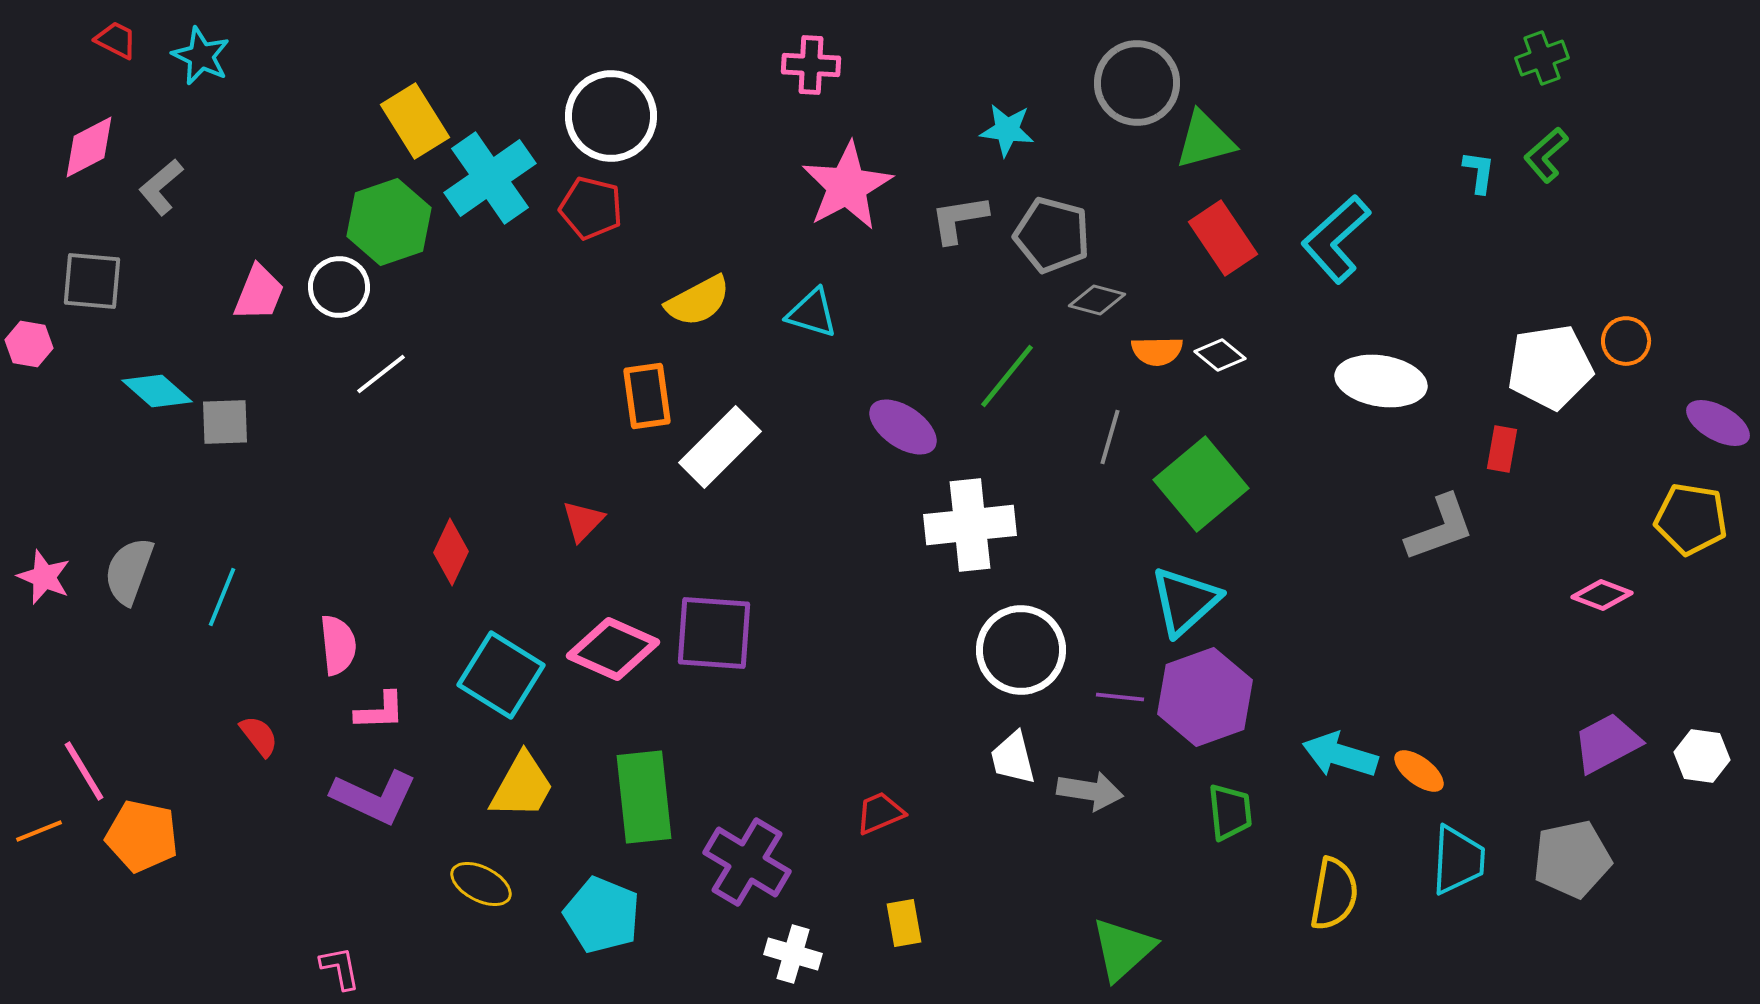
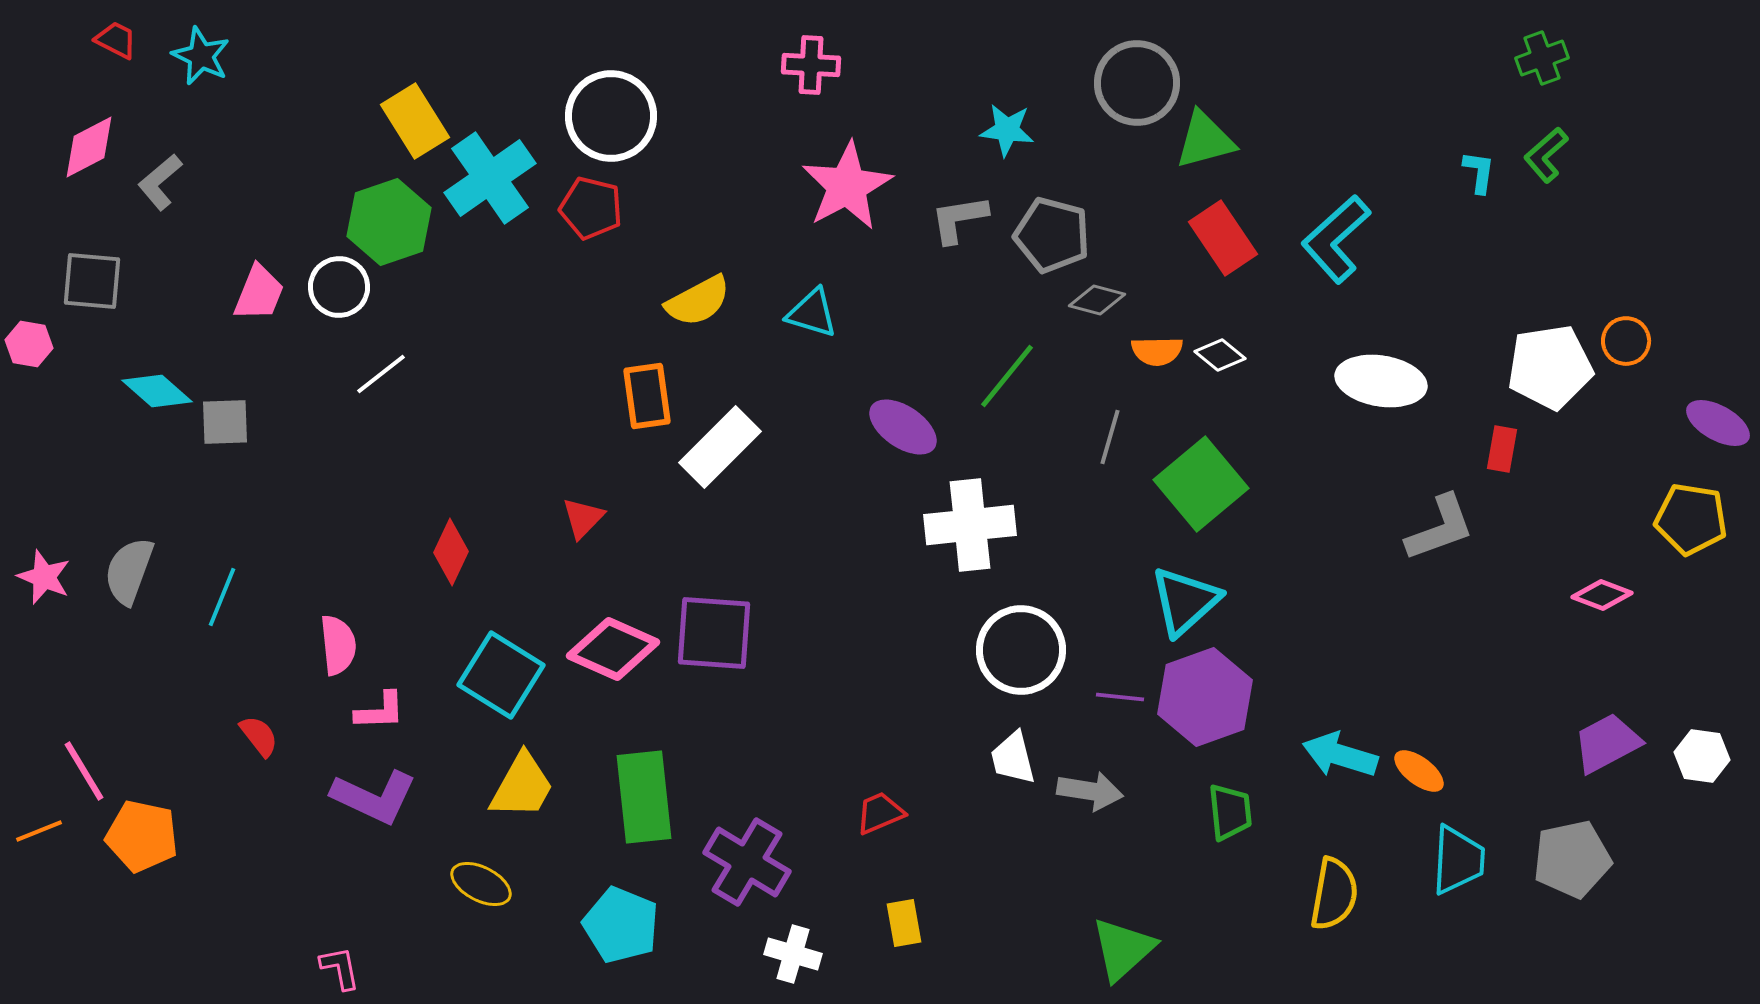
gray L-shape at (161, 187): moved 1 px left, 5 px up
red triangle at (583, 521): moved 3 px up
cyan pentagon at (602, 915): moved 19 px right, 10 px down
